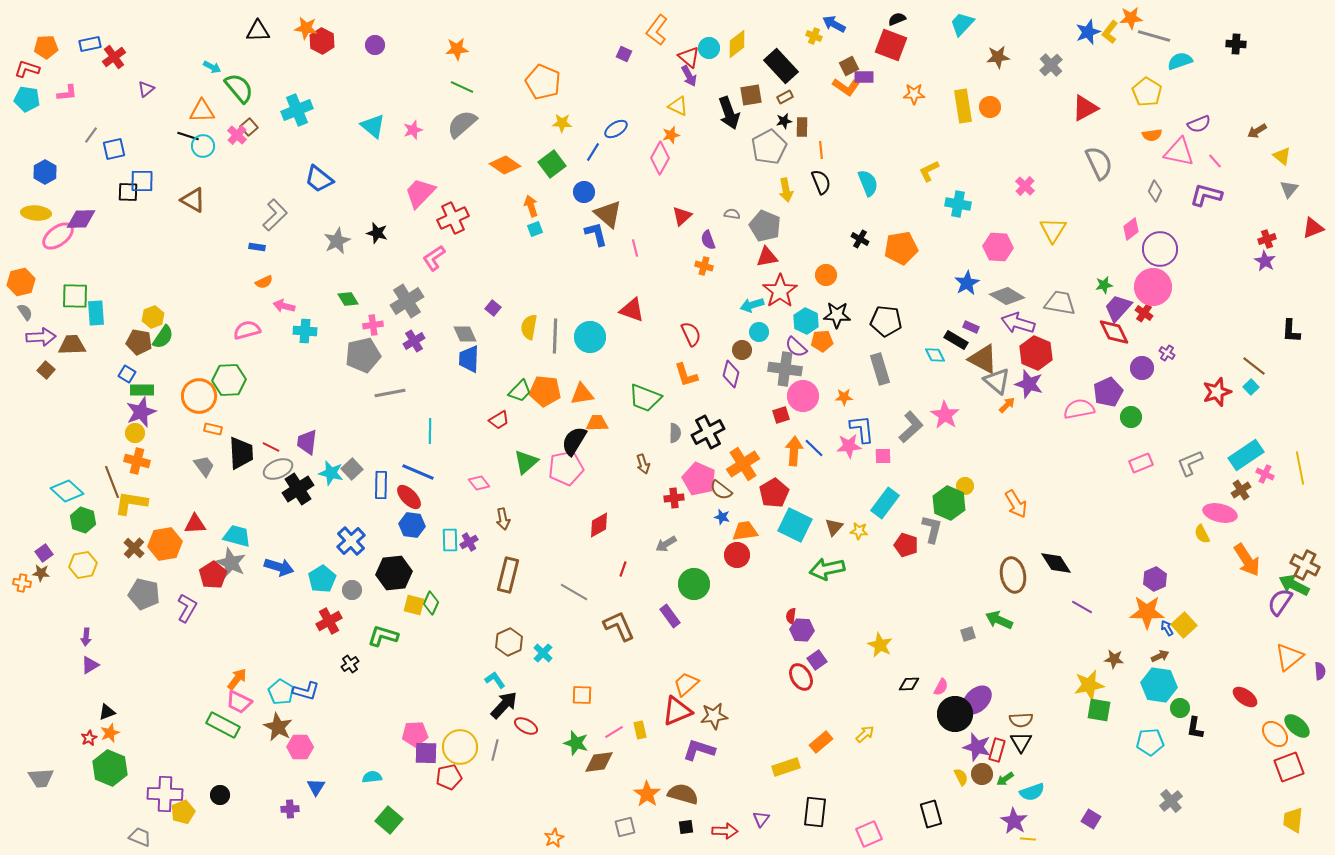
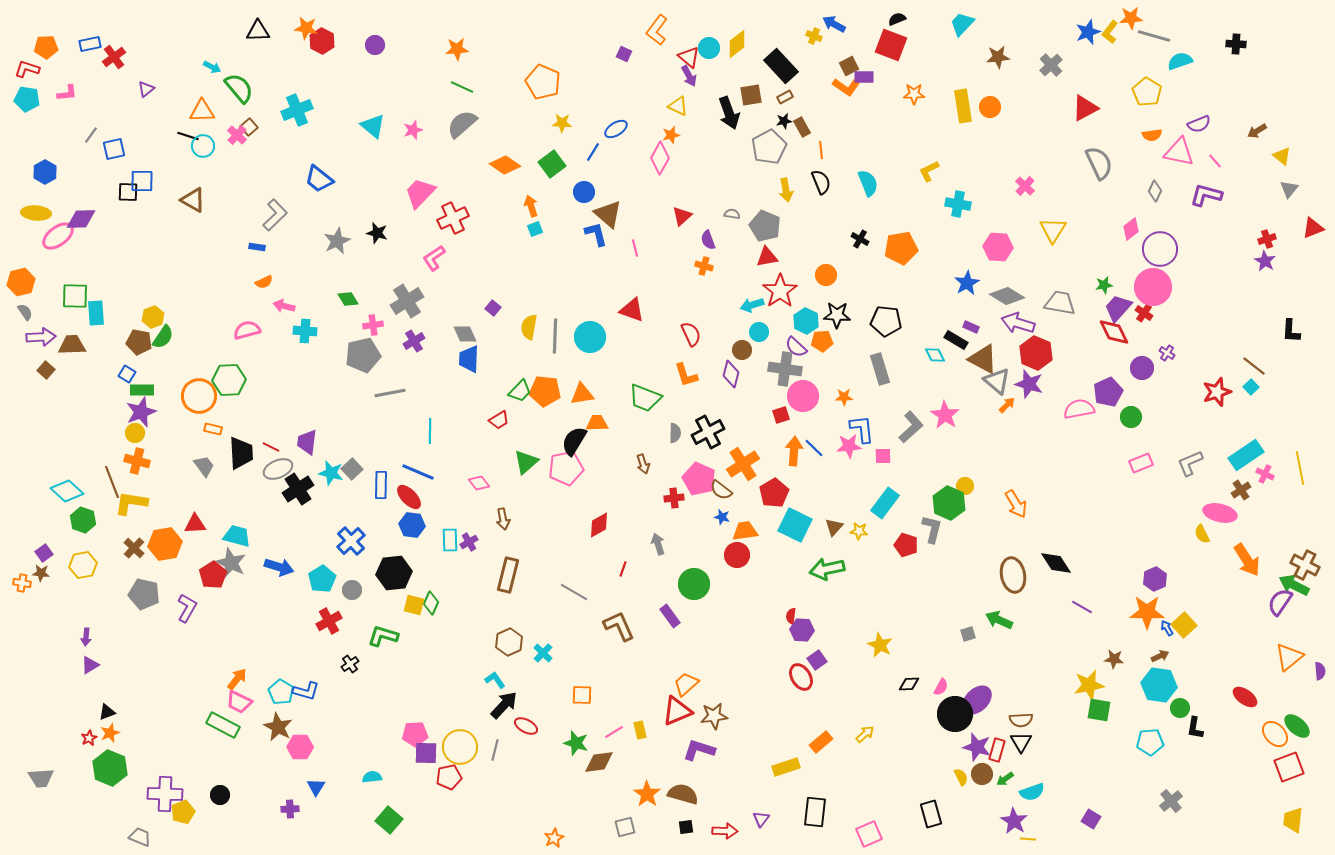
brown rectangle at (802, 127): rotated 30 degrees counterclockwise
gray arrow at (666, 544): moved 8 px left; rotated 105 degrees clockwise
